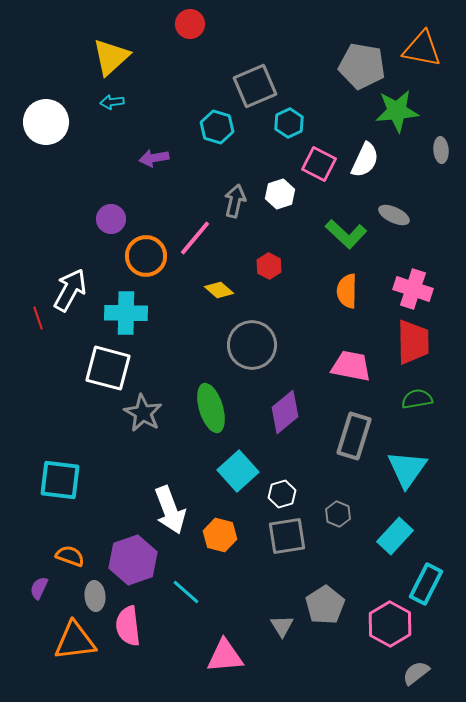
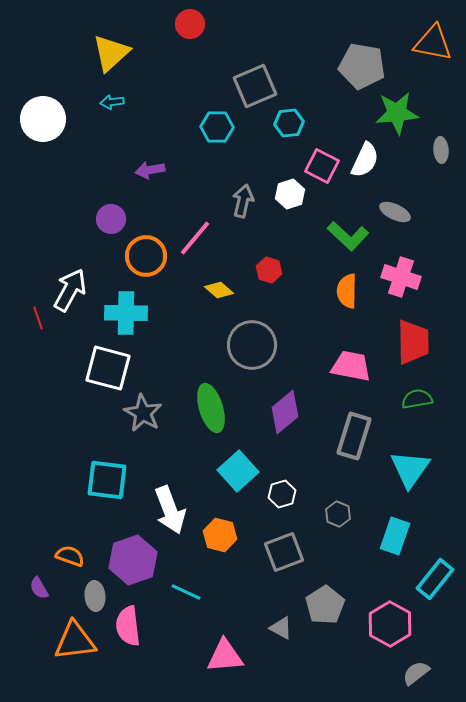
orange triangle at (422, 49): moved 11 px right, 6 px up
yellow triangle at (111, 57): moved 4 px up
green star at (397, 111): moved 2 px down
white circle at (46, 122): moved 3 px left, 3 px up
cyan hexagon at (289, 123): rotated 20 degrees clockwise
cyan hexagon at (217, 127): rotated 16 degrees counterclockwise
purple arrow at (154, 158): moved 4 px left, 12 px down
pink square at (319, 164): moved 3 px right, 2 px down
white hexagon at (280, 194): moved 10 px right
gray arrow at (235, 201): moved 8 px right
gray ellipse at (394, 215): moved 1 px right, 3 px up
green L-shape at (346, 234): moved 2 px right, 2 px down
red hexagon at (269, 266): moved 4 px down; rotated 10 degrees counterclockwise
pink cross at (413, 289): moved 12 px left, 12 px up
cyan triangle at (407, 469): moved 3 px right
cyan square at (60, 480): moved 47 px right
gray square at (287, 536): moved 3 px left, 16 px down; rotated 12 degrees counterclockwise
cyan rectangle at (395, 536): rotated 24 degrees counterclockwise
cyan rectangle at (426, 584): moved 9 px right, 5 px up; rotated 12 degrees clockwise
purple semicircle at (39, 588): rotated 55 degrees counterclockwise
cyan line at (186, 592): rotated 16 degrees counterclockwise
gray triangle at (282, 626): moved 1 px left, 2 px down; rotated 30 degrees counterclockwise
